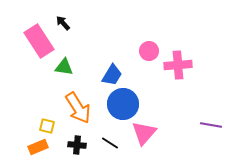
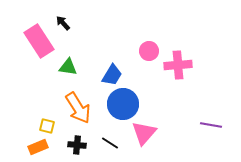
green triangle: moved 4 px right
